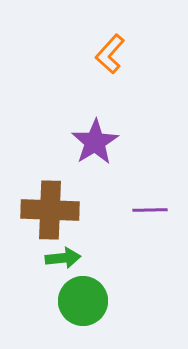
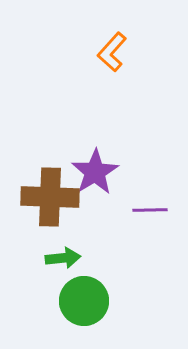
orange L-shape: moved 2 px right, 2 px up
purple star: moved 30 px down
brown cross: moved 13 px up
green circle: moved 1 px right
